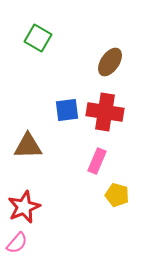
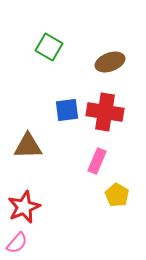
green square: moved 11 px right, 9 px down
brown ellipse: rotated 36 degrees clockwise
yellow pentagon: rotated 15 degrees clockwise
